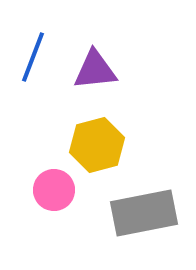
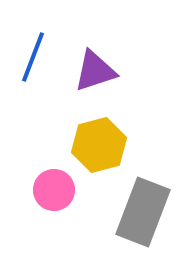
purple triangle: moved 1 px down; rotated 12 degrees counterclockwise
yellow hexagon: moved 2 px right
gray rectangle: moved 1 px left, 1 px up; rotated 58 degrees counterclockwise
